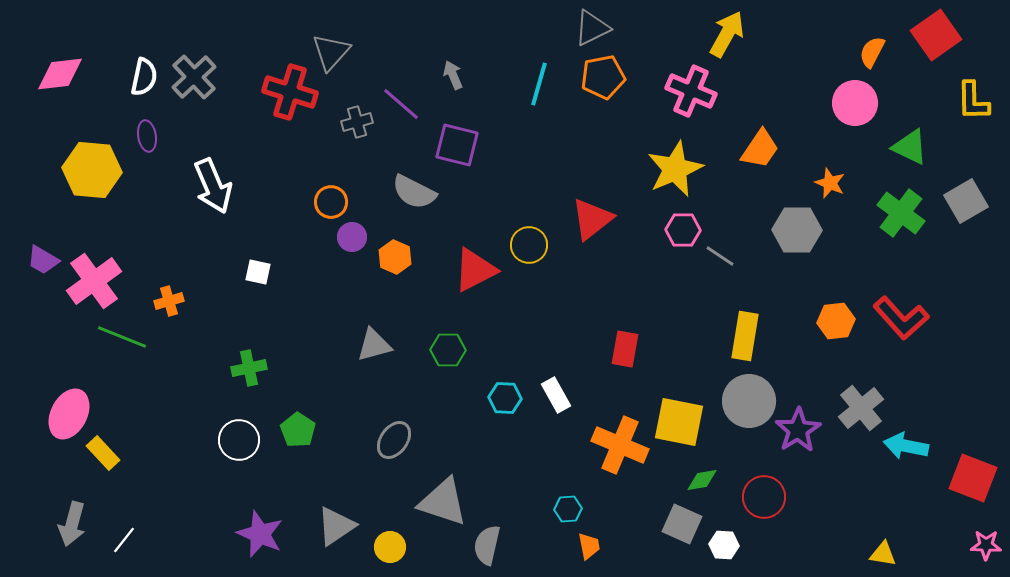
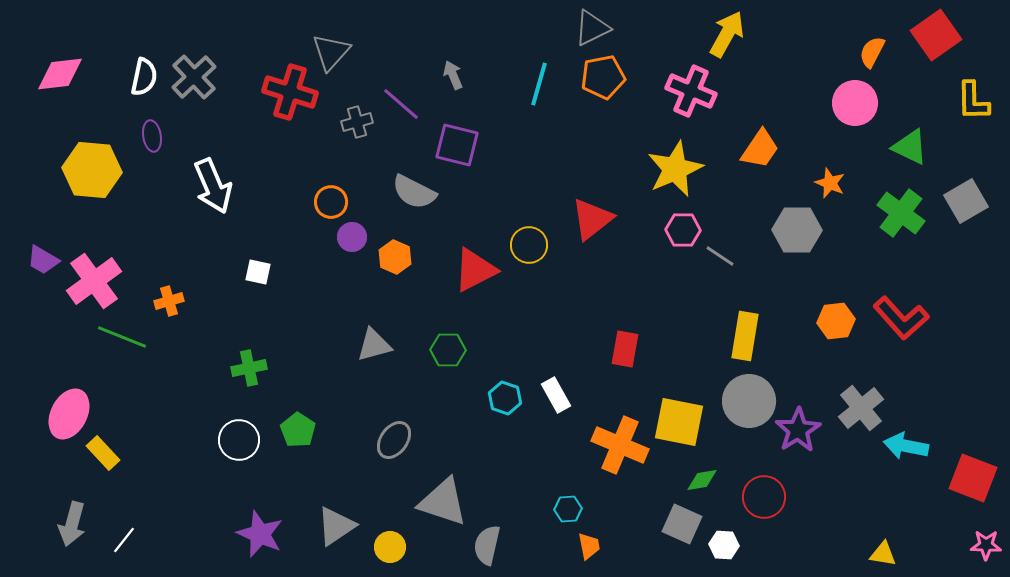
purple ellipse at (147, 136): moved 5 px right
cyan hexagon at (505, 398): rotated 16 degrees clockwise
